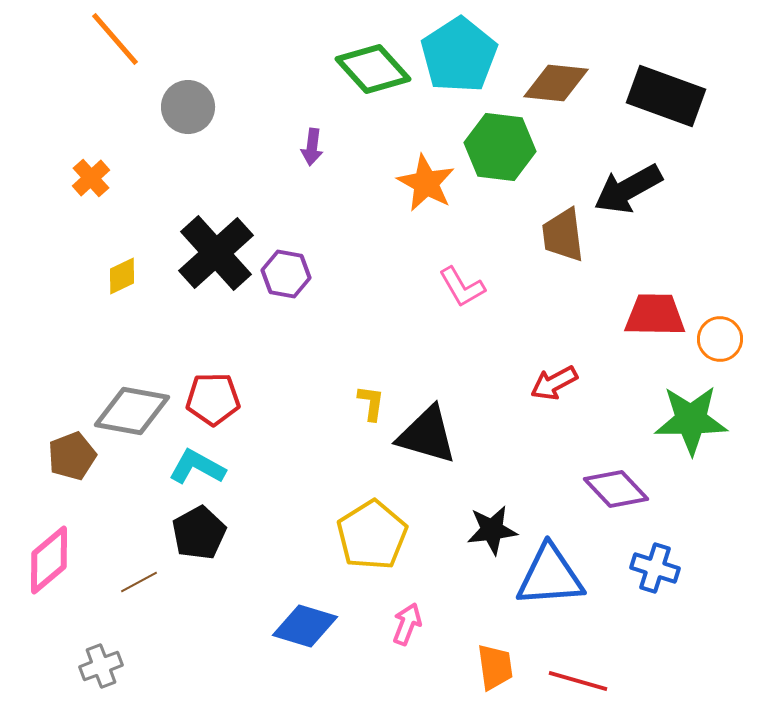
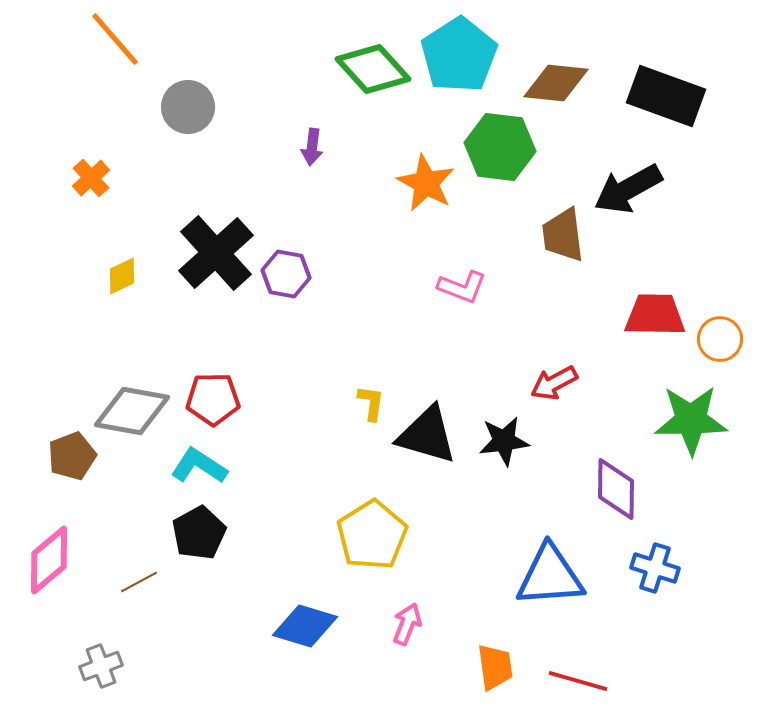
pink L-shape: rotated 39 degrees counterclockwise
cyan L-shape: moved 2 px right, 1 px up; rotated 4 degrees clockwise
purple diamond: rotated 44 degrees clockwise
black star: moved 12 px right, 89 px up
